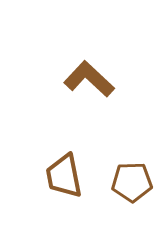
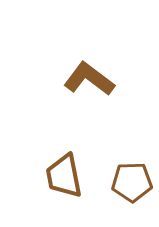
brown L-shape: rotated 6 degrees counterclockwise
